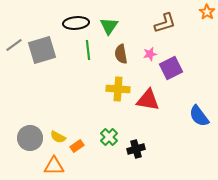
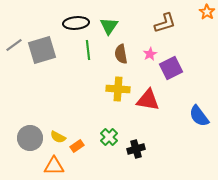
pink star: rotated 16 degrees counterclockwise
